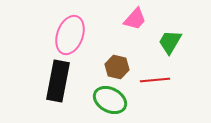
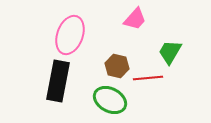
green trapezoid: moved 10 px down
brown hexagon: moved 1 px up
red line: moved 7 px left, 2 px up
